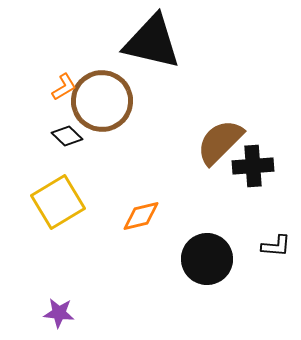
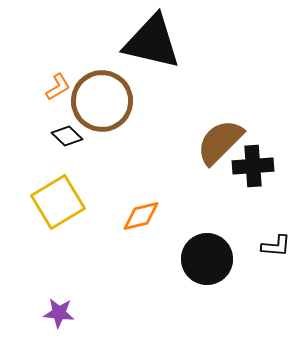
orange L-shape: moved 6 px left
